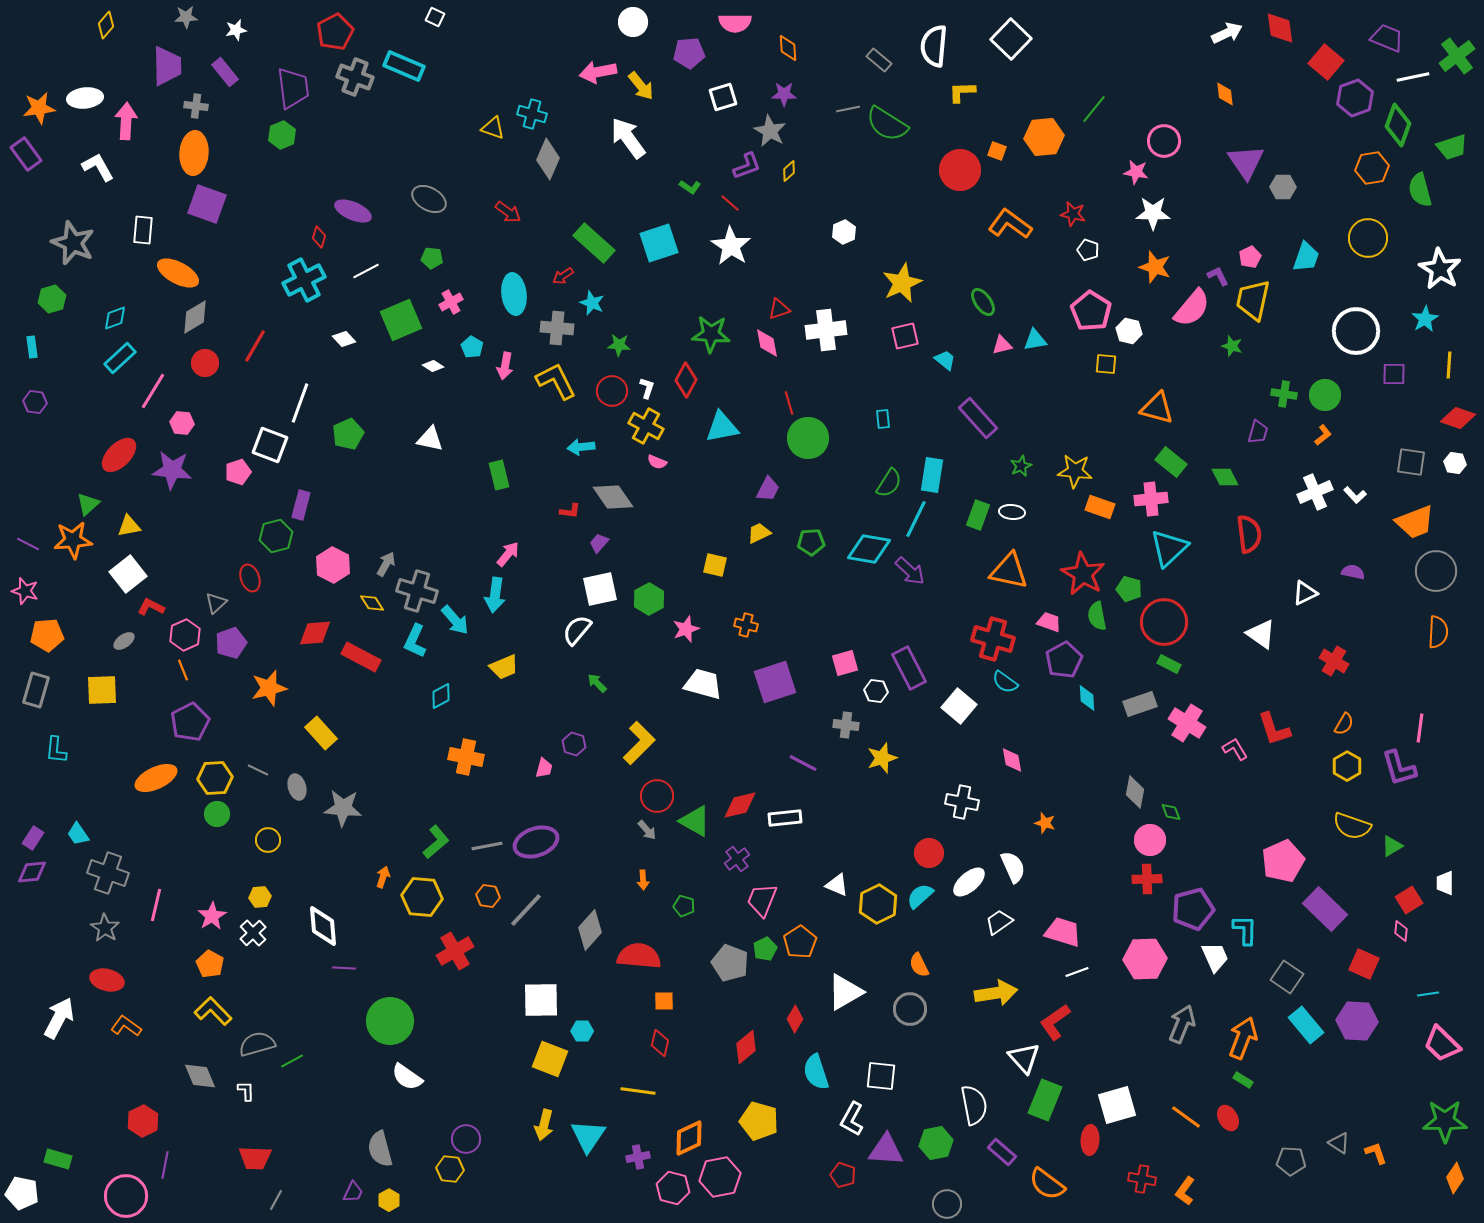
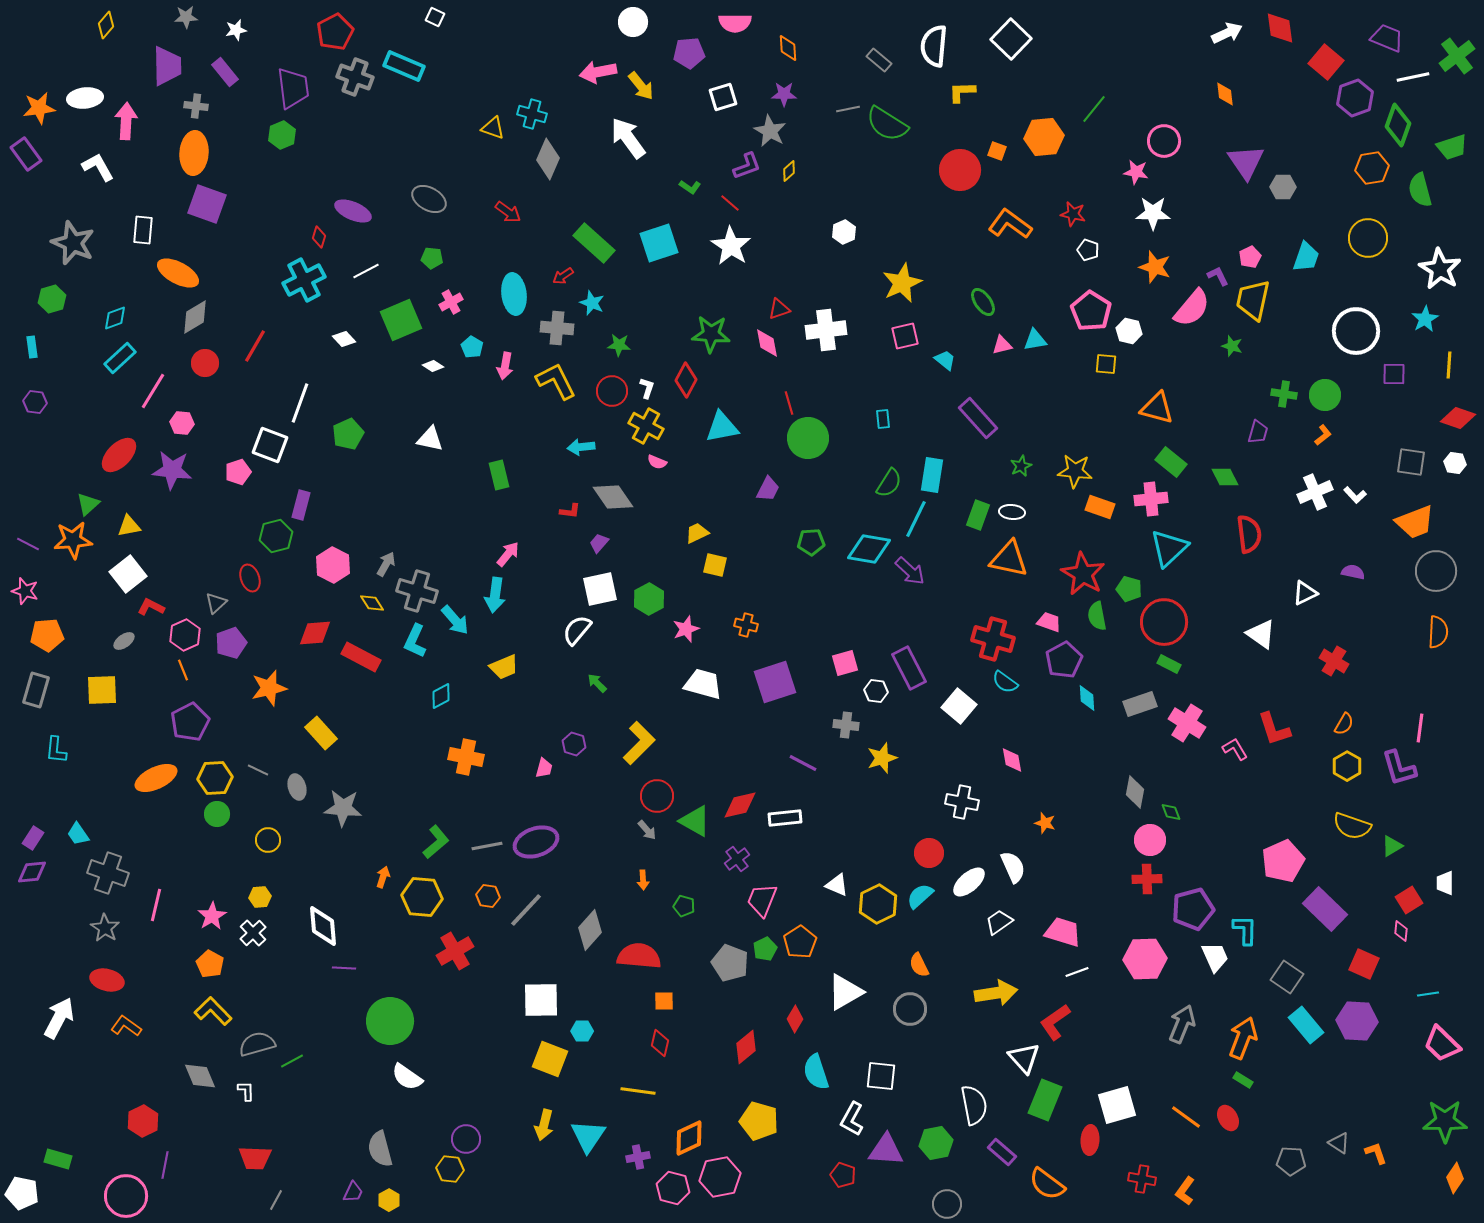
yellow trapezoid at (759, 533): moved 62 px left
orange triangle at (1009, 571): moved 12 px up
